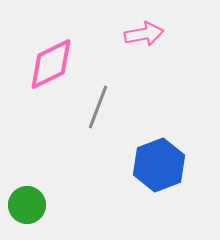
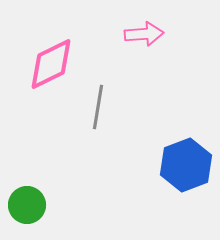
pink arrow: rotated 6 degrees clockwise
gray line: rotated 12 degrees counterclockwise
blue hexagon: moved 27 px right
